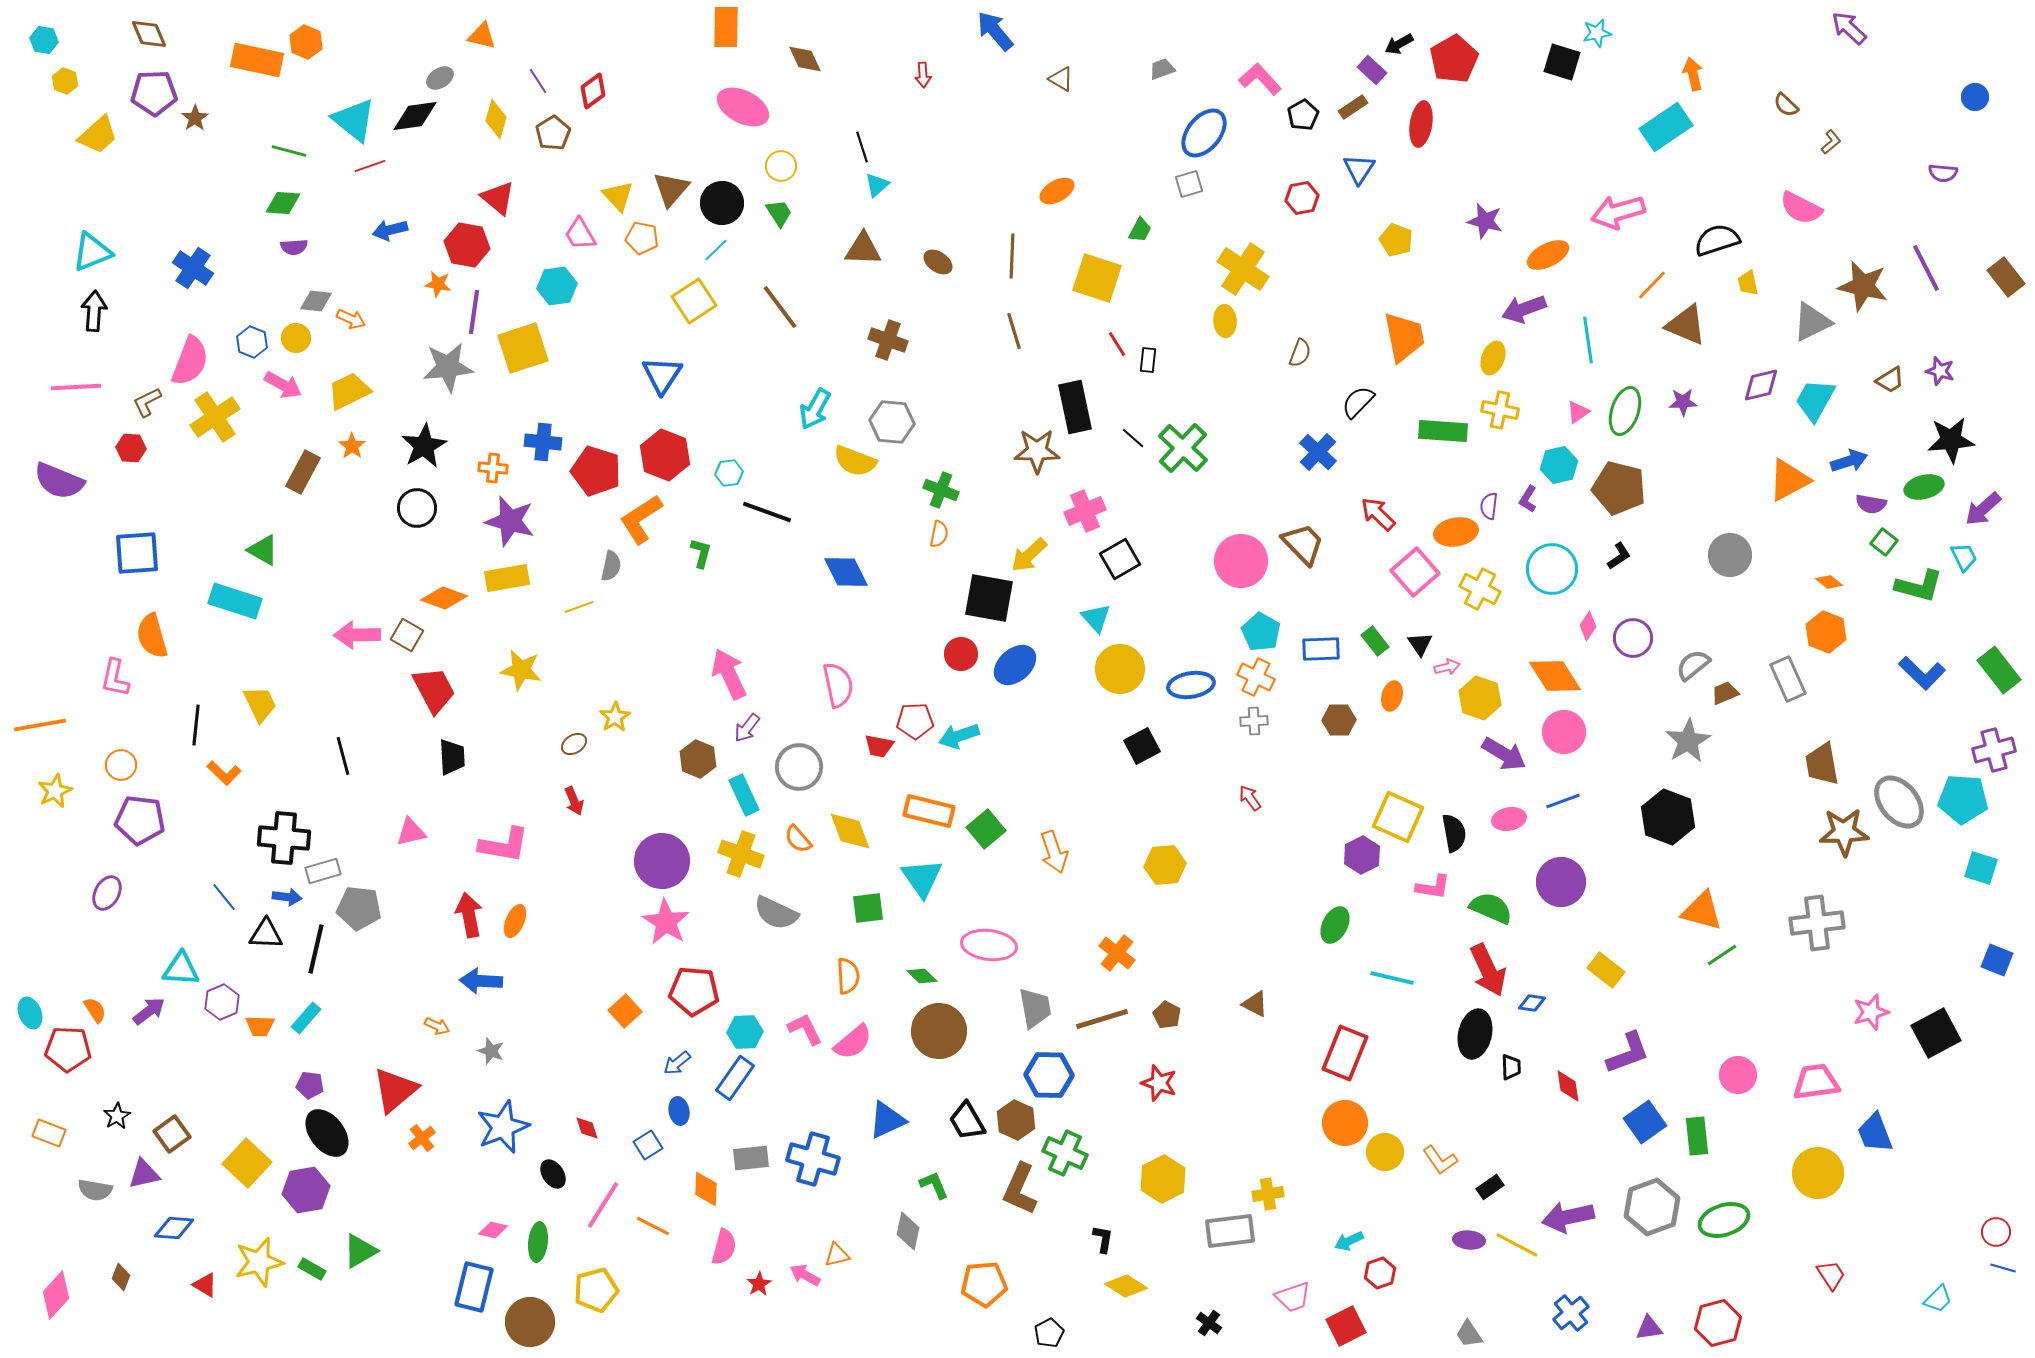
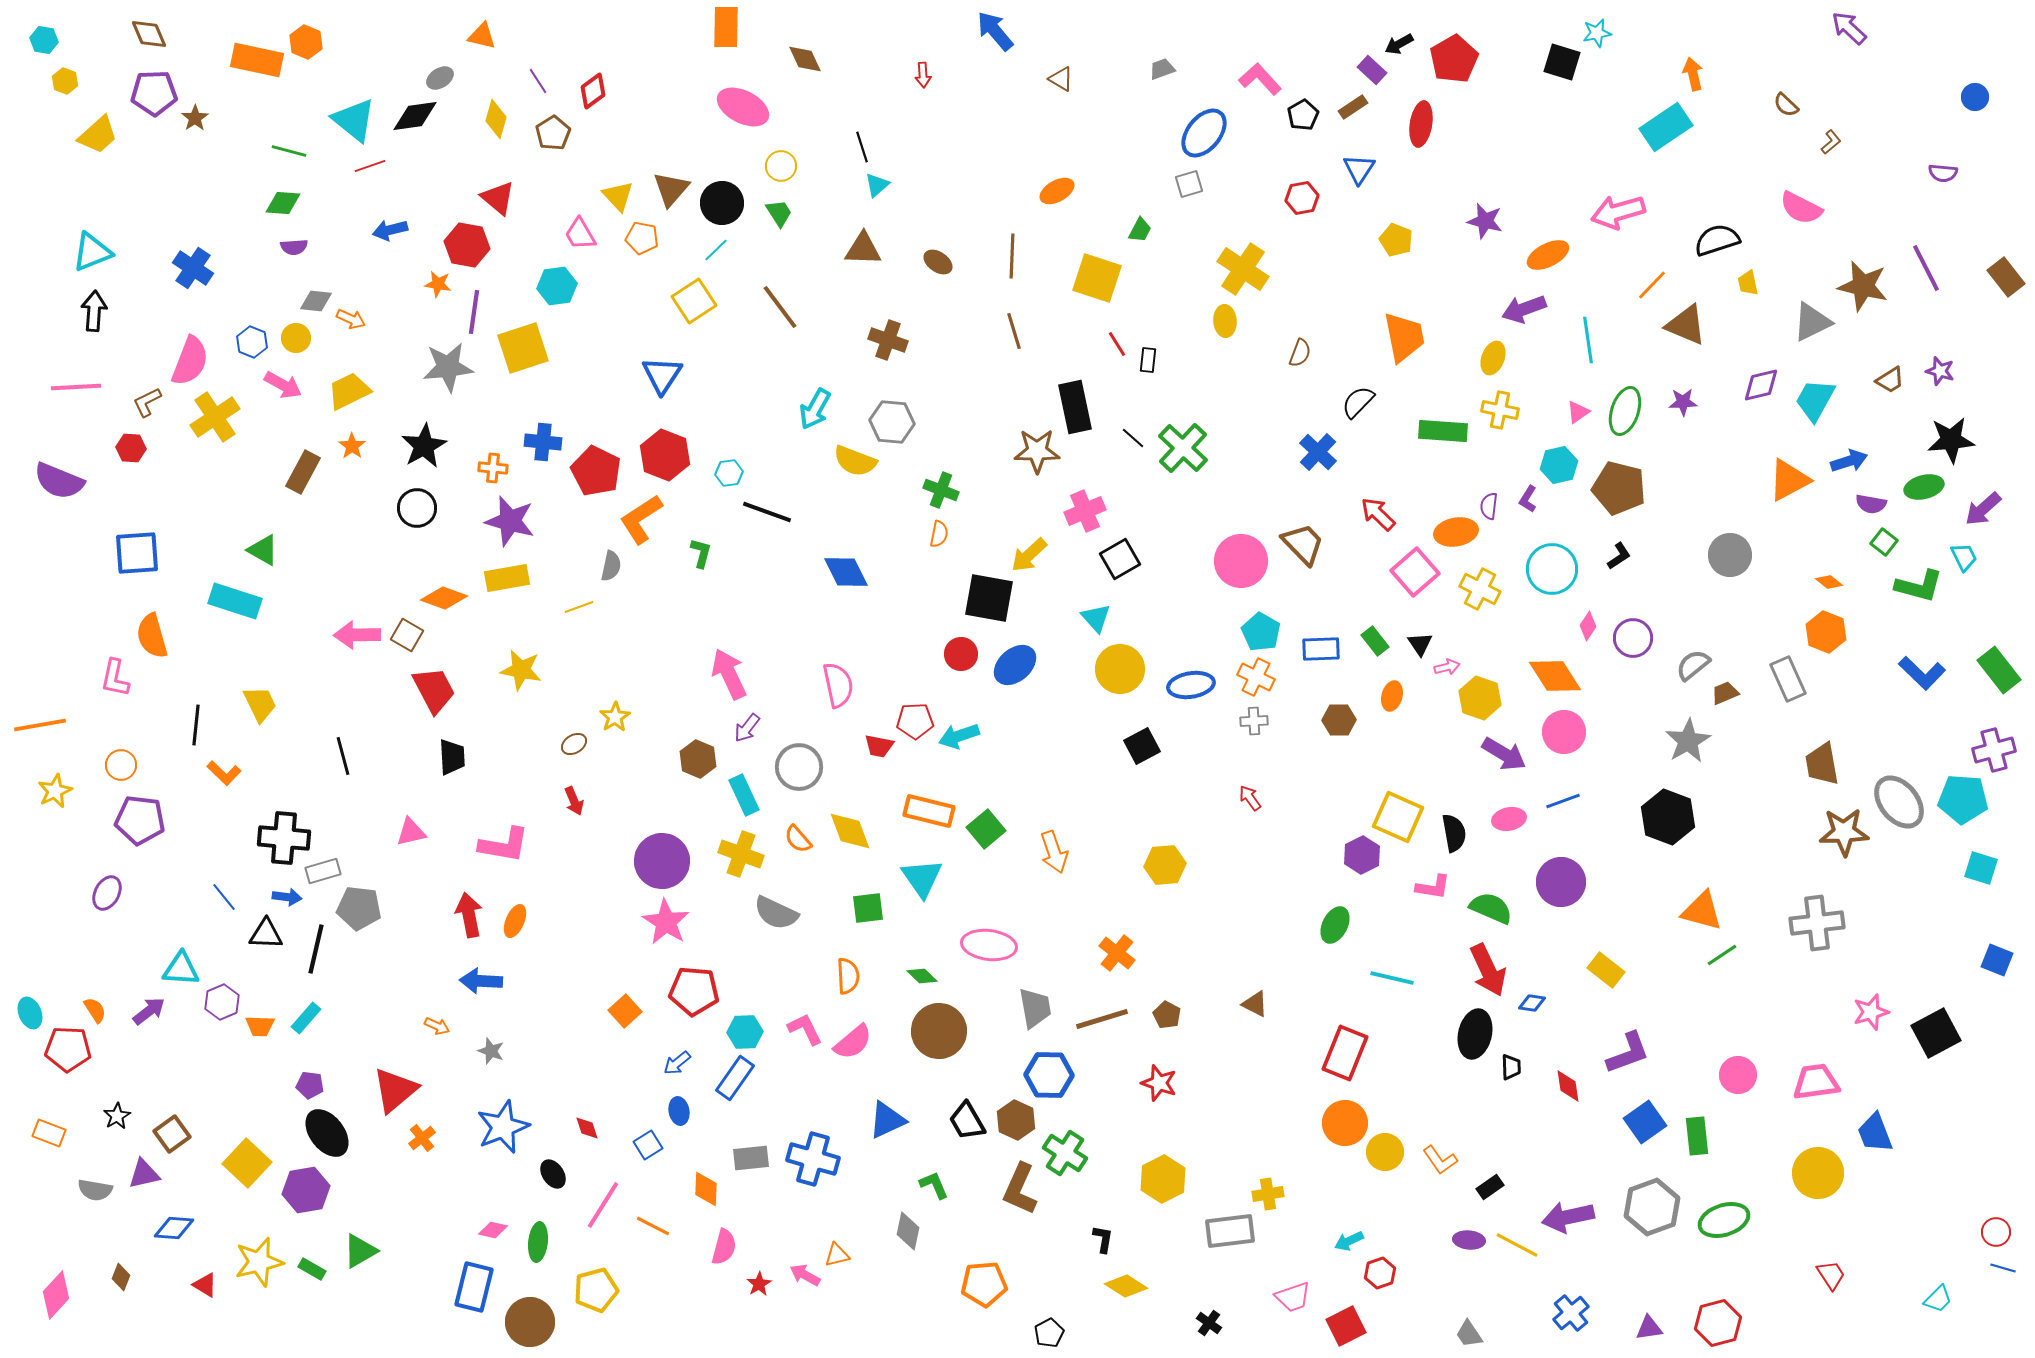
red pentagon at (596, 471): rotated 9 degrees clockwise
green cross at (1065, 1153): rotated 9 degrees clockwise
